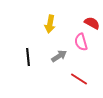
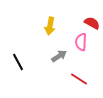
yellow arrow: moved 2 px down
pink semicircle: rotated 18 degrees clockwise
black line: moved 10 px left, 5 px down; rotated 24 degrees counterclockwise
